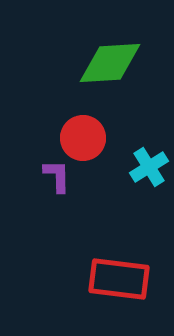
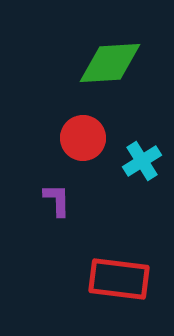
cyan cross: moved 7 px left, 6 px up
purple L-shape: moved 24 px down
